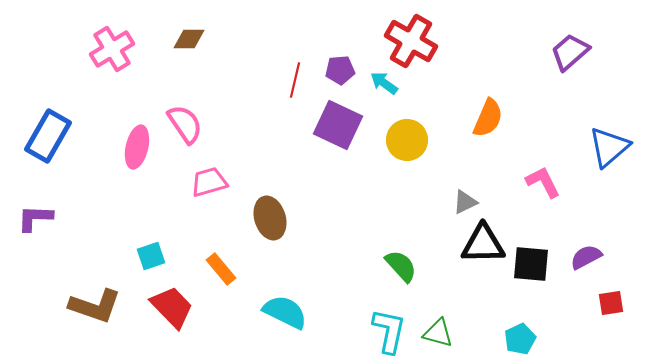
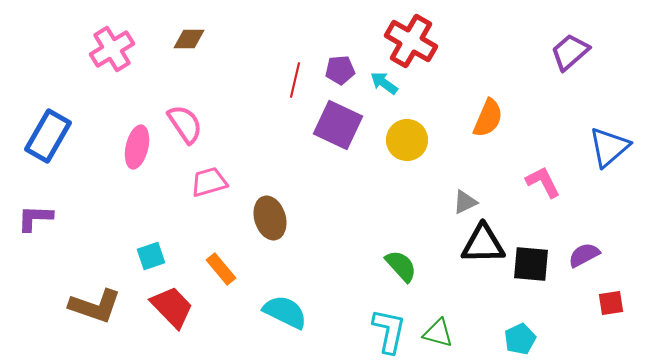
purple semicircle: moved 2 px left, 2 px up
